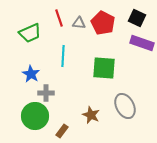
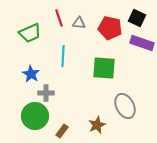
red pentagon: moved 7 px right, 5 px down; rotated 15 degrees counterclockwise
brown star: moved 6 px right, 10 px down; rotated 24 degrees clockwise
